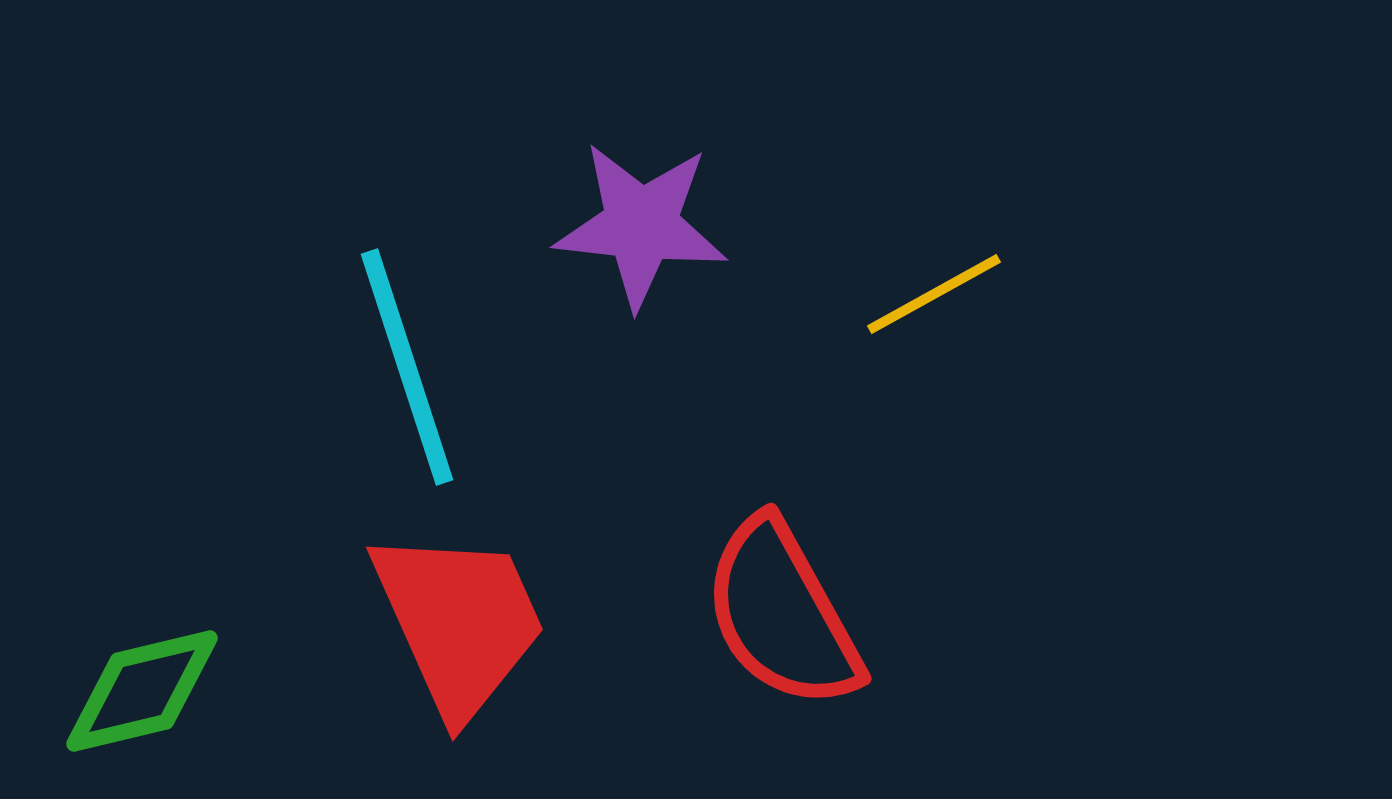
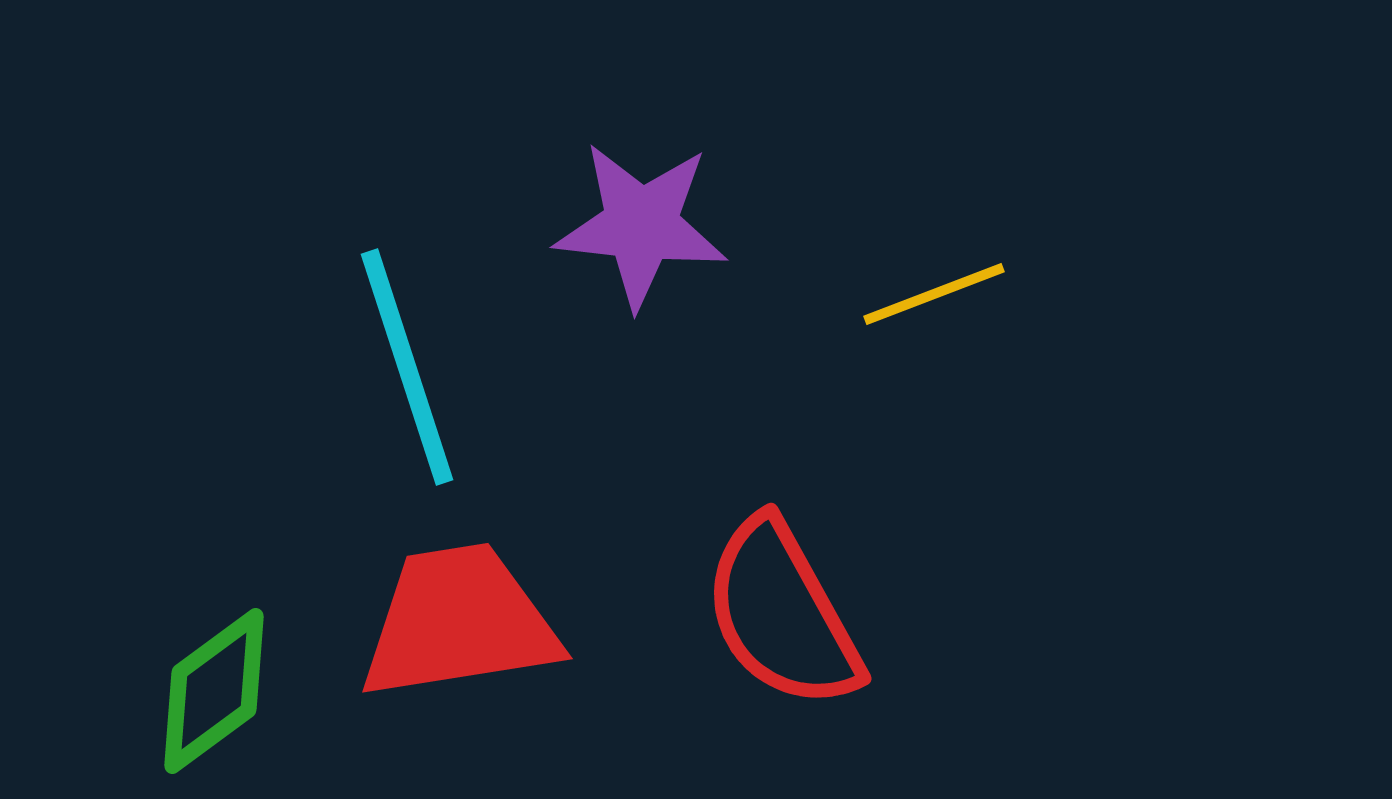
yellow line: rotated 8 degrees clockwise
red trapezoid: rotated 75 degrees counterclockwise
green diamond: moved 72 px right; rotated 23 degrees counterclockwise
